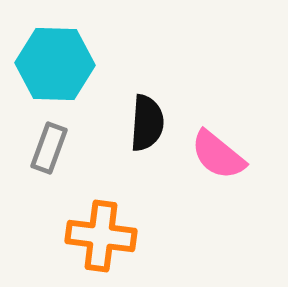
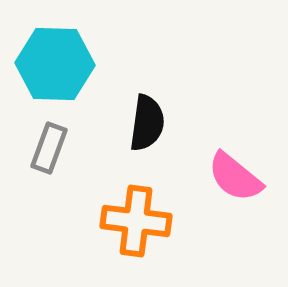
black semicircle: rotated 4 degrees clockwise
pink semicircle: moved 17 px right, 22 px down
orange cross: moved 35 px right, 15 px up
